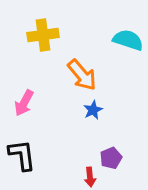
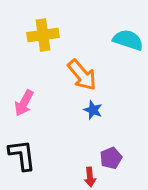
blue star: rotated 24 degrees counterclockwise
